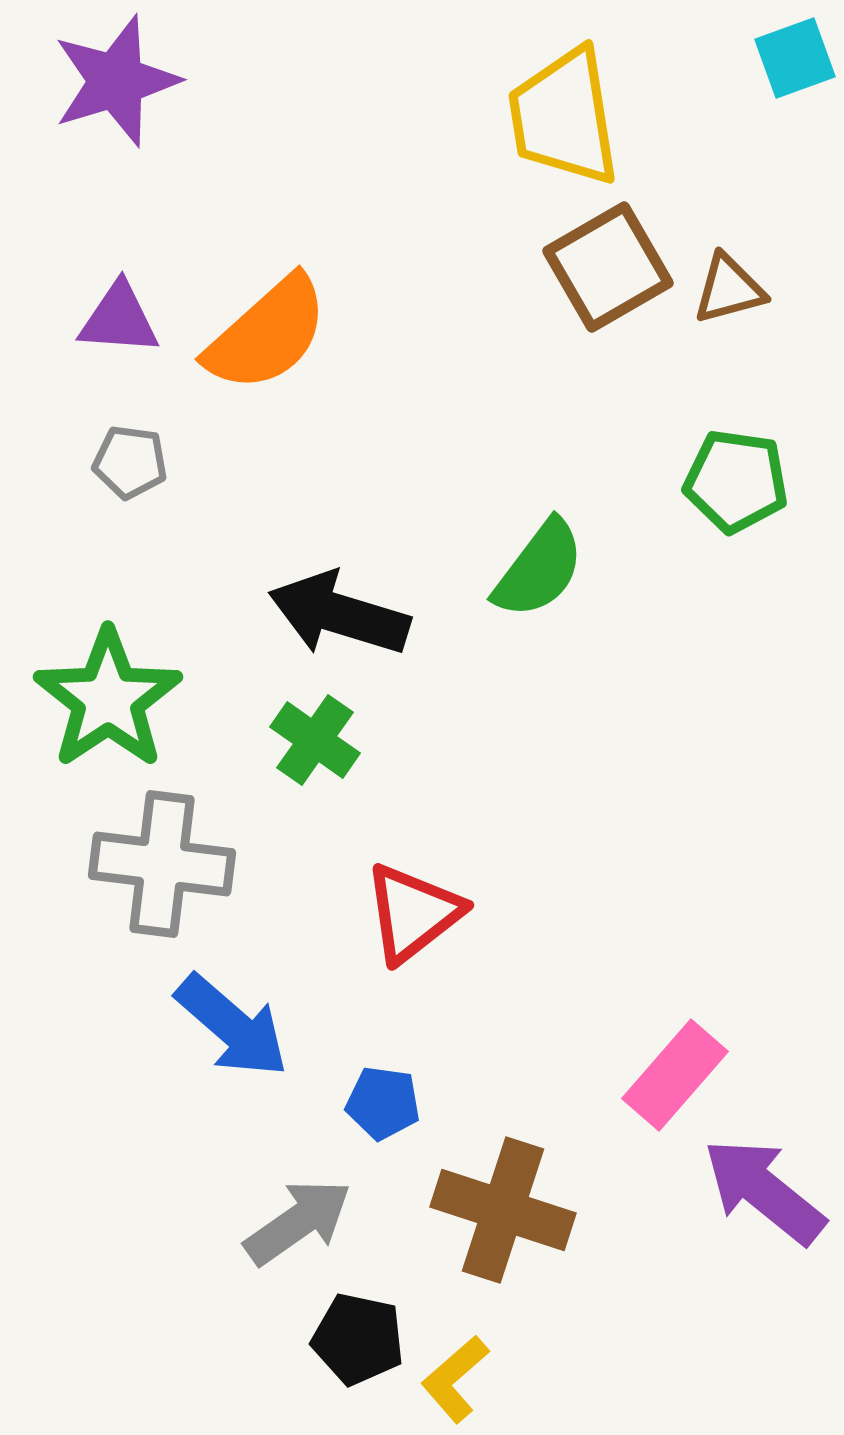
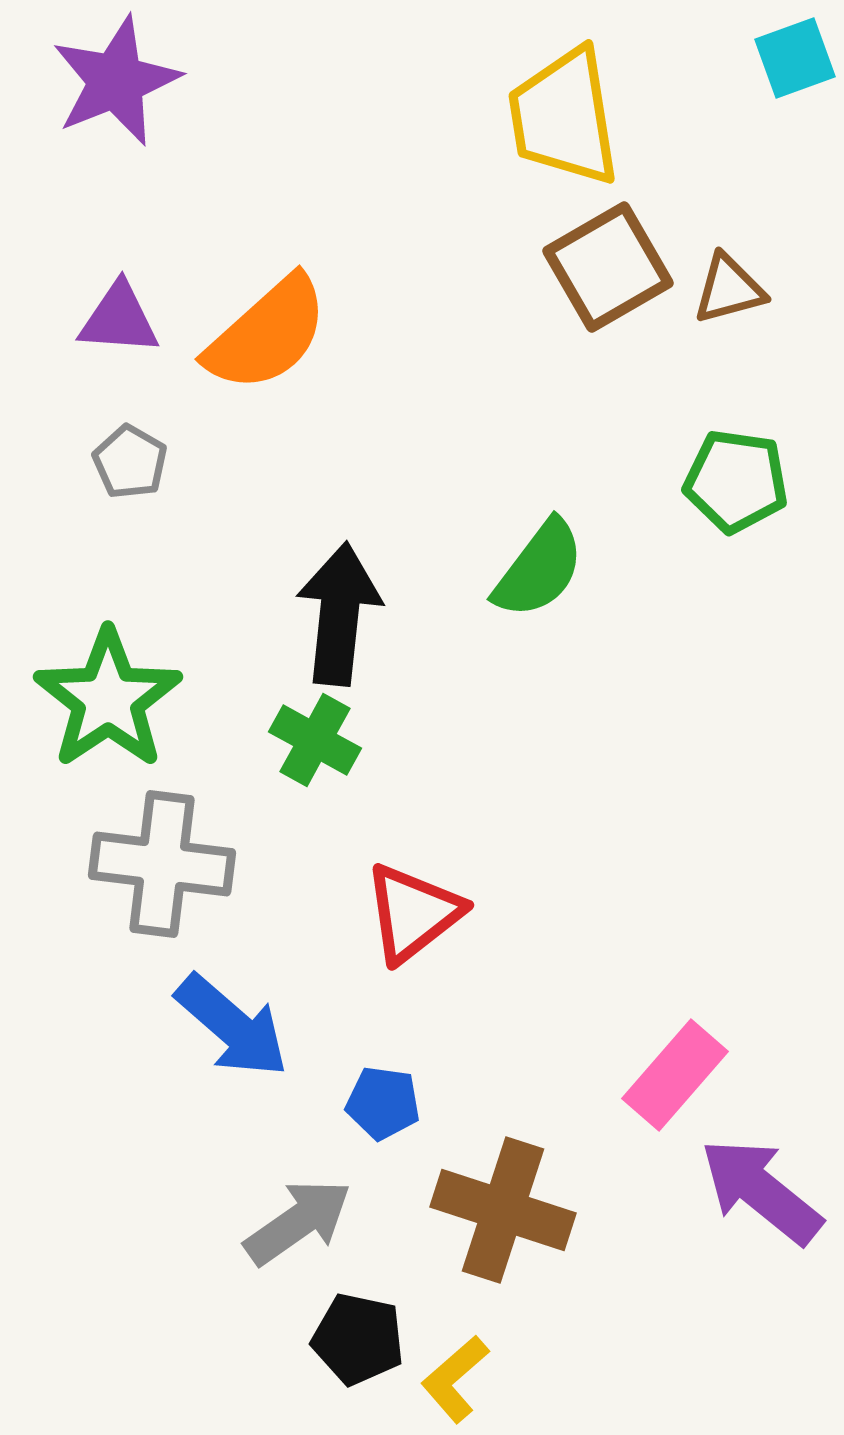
purple star: rotated 5 degrees counterclockwise
gray pentagon: rotated 22 degrees clockwise
black arrow: rotated 79 degrees clockwise
green cross: rotated 6 degrees counterclockwise
purple arrow: moved 3 px left
